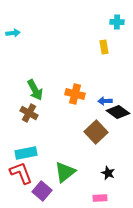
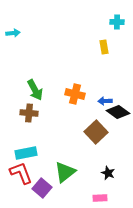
brown cross: rotated 24 degrees counterclockwise
purple square: moved 3 px up
